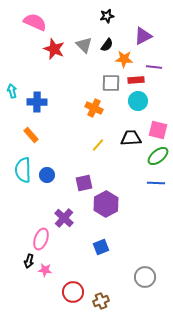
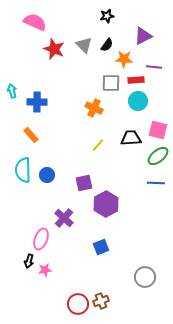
pink star: rotated 16 degrees counterclockwise
red circle: moved 5 px right, 12 px down
